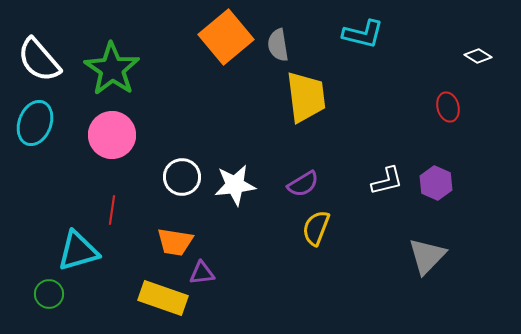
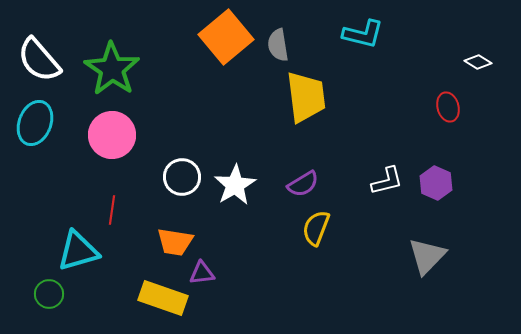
white diamond: moved 6 px down
white star: rotated 24 degrees counterclockwise
